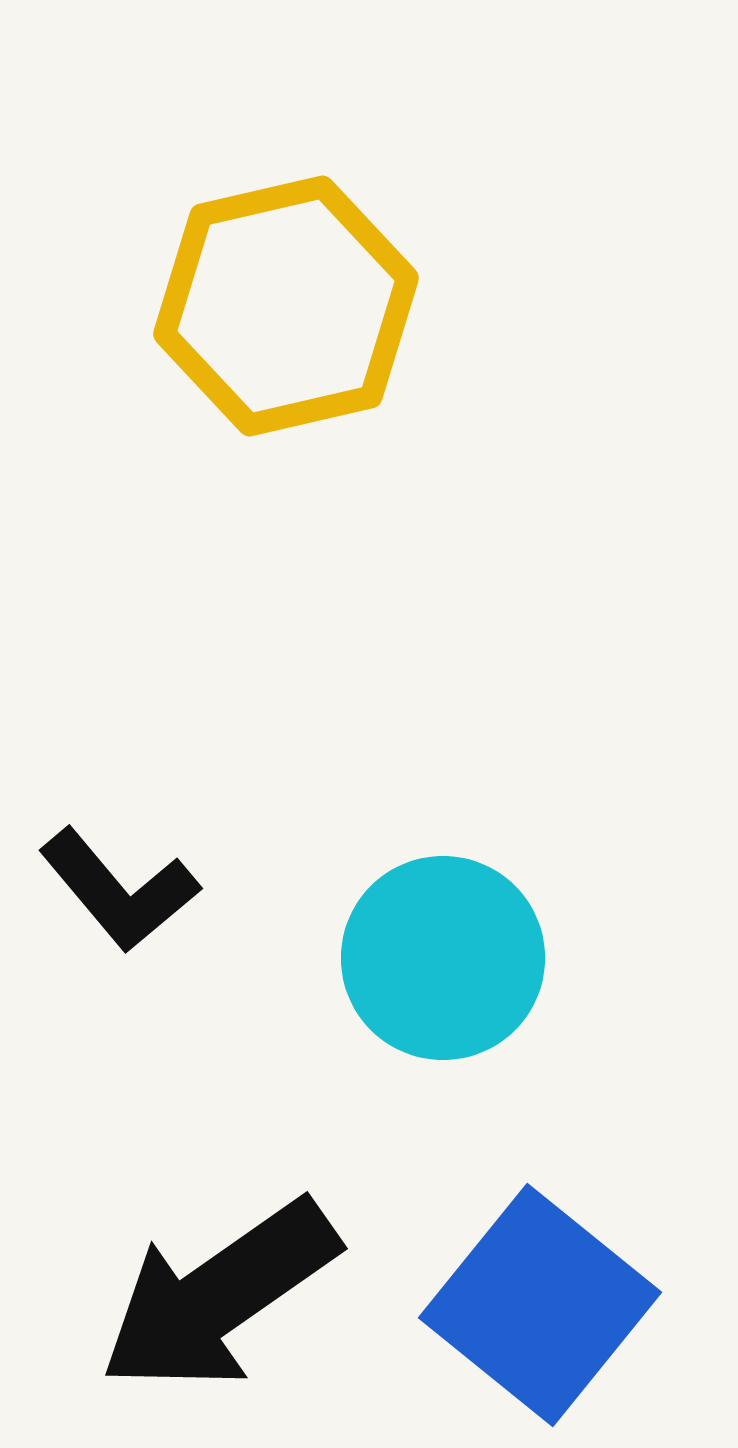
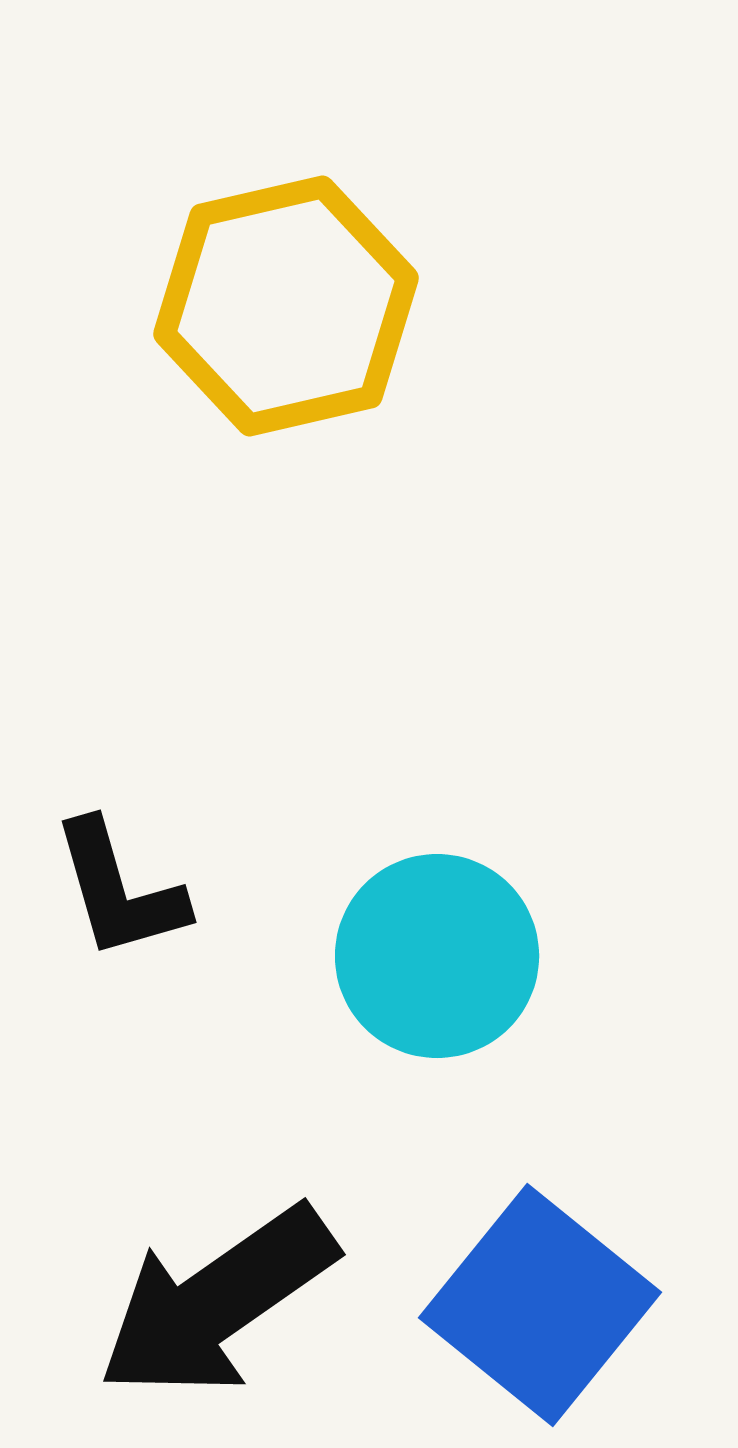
black L-shape: rotated 24 degrees clockwise
cyan circle: moved 6 px left, 2 px up
black arrow: moved 2 px left, 6 px down
